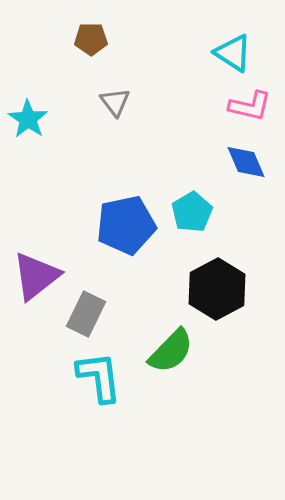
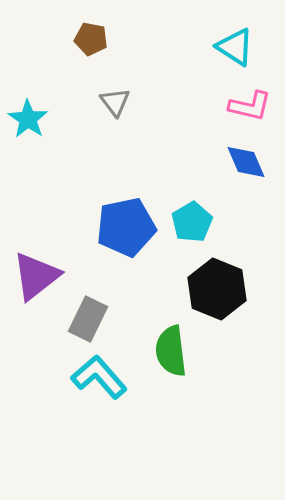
brown pentagon: rotated 12 degrees clockwise
cyan triangle: moved 2 px right, 6 px up
cyan pentagon: moved 10 px down
blue pentagon: moved 2 px down
black hexagon: rotated 10 degrees counterclockwise
gray rectangle: moved 2 px right, 5 px down
green semicircle: rotated 129 degrees clockwise
cyan L-shape: rotated 34 degrees counterclockwise
